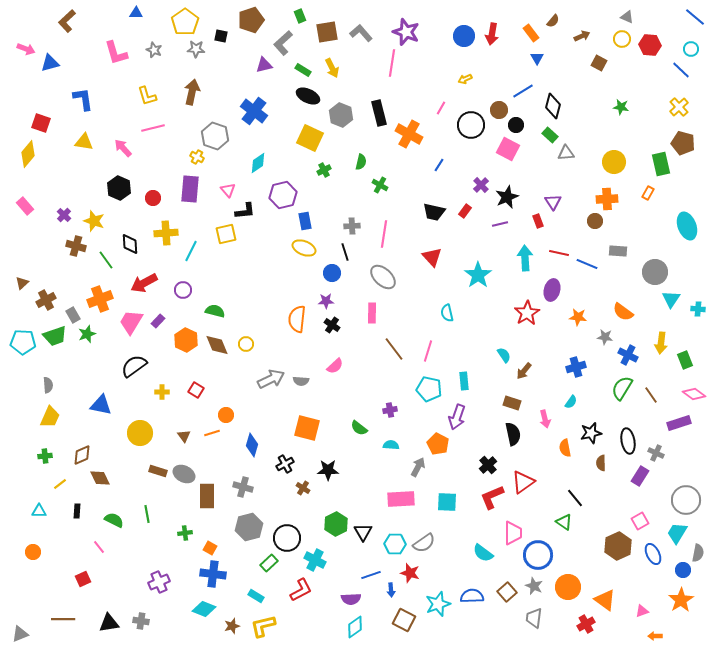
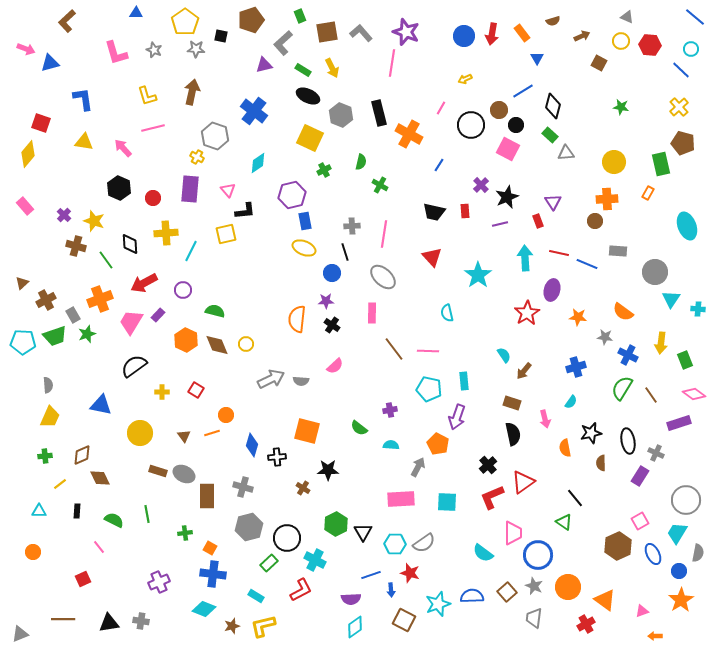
brown semicircle at (553, 21): rotated 32 degrees clockwise
orange rectangle at (531, 33): moved 9 px left
yellow circle at (622, 39): moved 1 px left, 2 px down
purple hexagon at (283, 195): moved 9 px right
red rectangle at (465, 211): rotated 40 degrees counterclockwise
purple rectangle at (158, 321): moved 6 px up
pink line at (428, 351): rotated 75 degrees clockwise
orange square at (307, 428): moved 3 px down
black cross at (285, 464): moved 8 px left, 7 px up; rotated 24 degrees clockwise
blue circle at (683, 570): moved 4 px left, 1 px down
